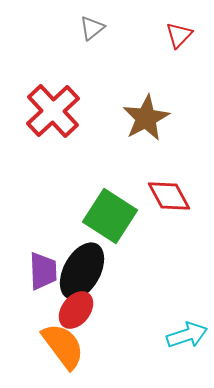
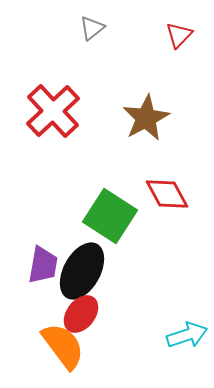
red diamond: moved 2 px left, 2 px up
purple trapezoid: moved 6 px up; rotated 12 degrees clockwise
red ellipse: moved 5 px right, 4 px down
